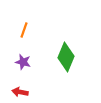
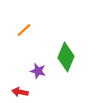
orange line: rotated 28 degrees clockwise
purple star: moved 15 px right, 9 px down
